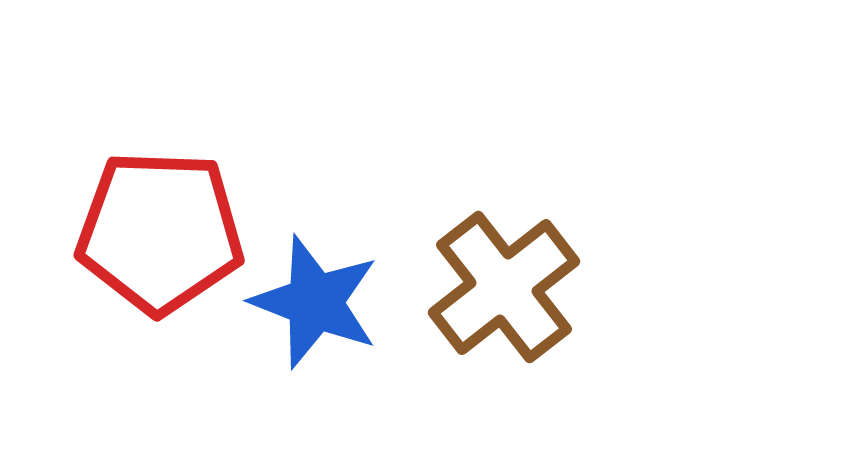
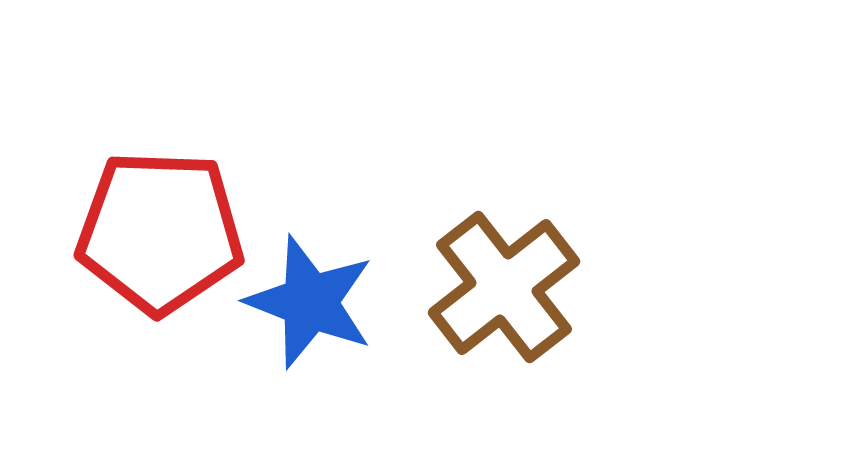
blue star: moved 5 px left
